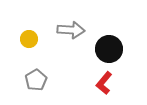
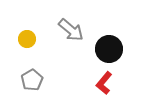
gray arrow: rotated 36 degrees clockwise
yellow circle: moved 2 px left
gray pentagon: moved 4 px left
